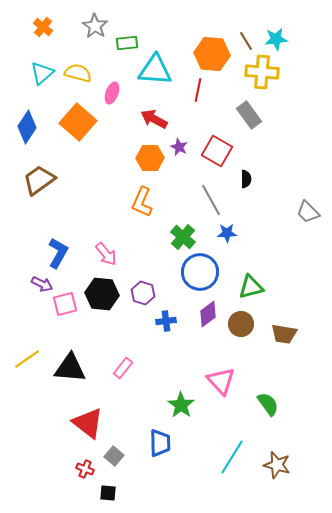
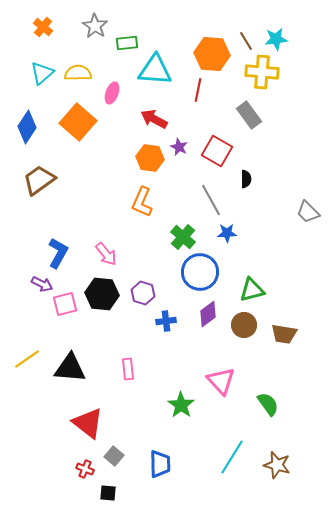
yellow semicircle at (78, 73): rotated 16 degrees counterclockwise
orange hexagon at (150, 158): rotated 8 degrees clockwise
green triangle at (251, 287): moved 1 px right, 3 px down
brown circle at (241, 324): moved 3 px right, 1 px down
pink rectangle at (123, 368): moved 5 px right, 1 px down; rotated 45 degrees counterclockwise
blue trapezoid at (160, 443): moved 21 px down
